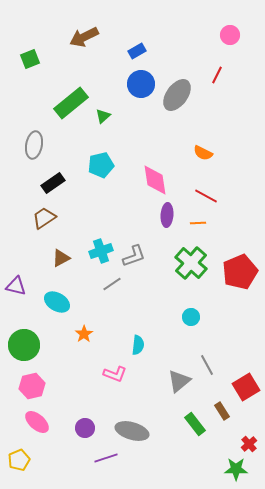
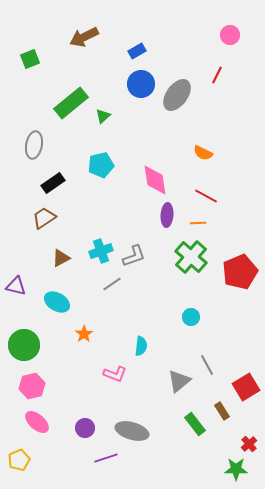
green cross at (191, 263): moved 6 px up
cyan semicircle at (138, 345): moved 3 px right, 1 px down
